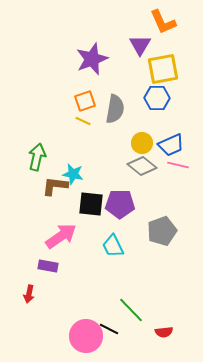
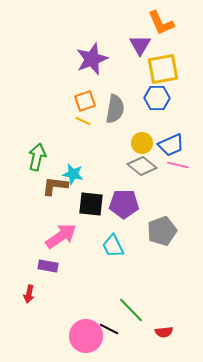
orange L-shape: moved 2 px left, 1 px down
purple pentagon: moved 4 px right
